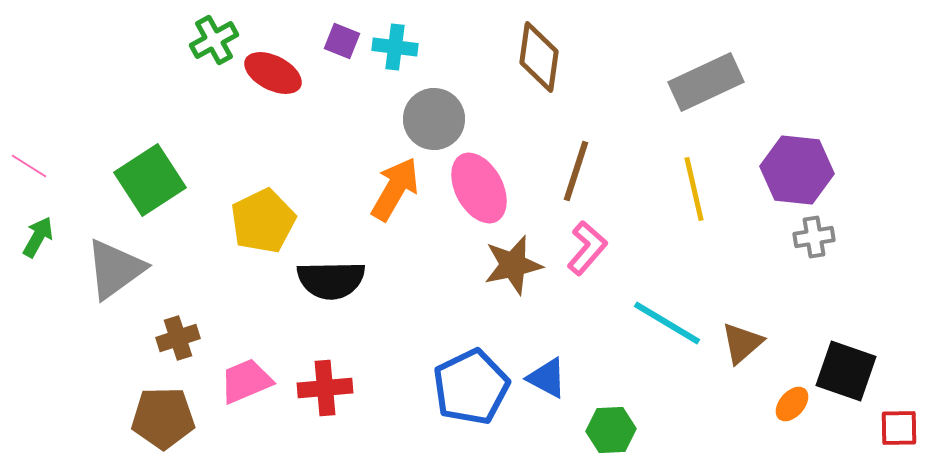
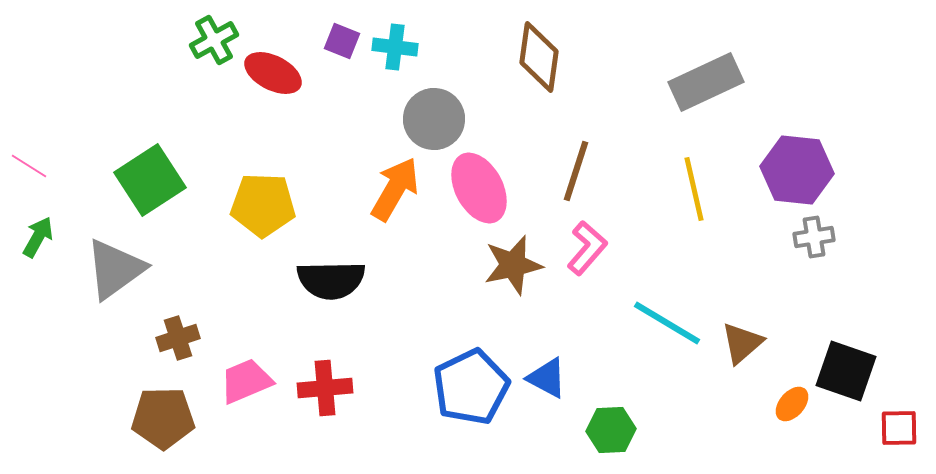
yellow pentagon: moved 16 px up; rotated 28 degrees clockwise
